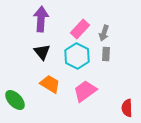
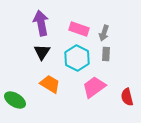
purple arrow: moved 4 px down; rotated 15 degrees counterclockwise
pink rectangle: moved 1 px left; rotated 66 degrees clockwise
black triangle: rotated 12 degrees clockwise
cyan hexagon: moved 2 px down
pink trapezoid: moved 9 px right, 4 px up
green ellipse: rotated 15 degrees counterclockwise
red semicircle: moved 11 px up; rotated 12 degrees counterclockwise
